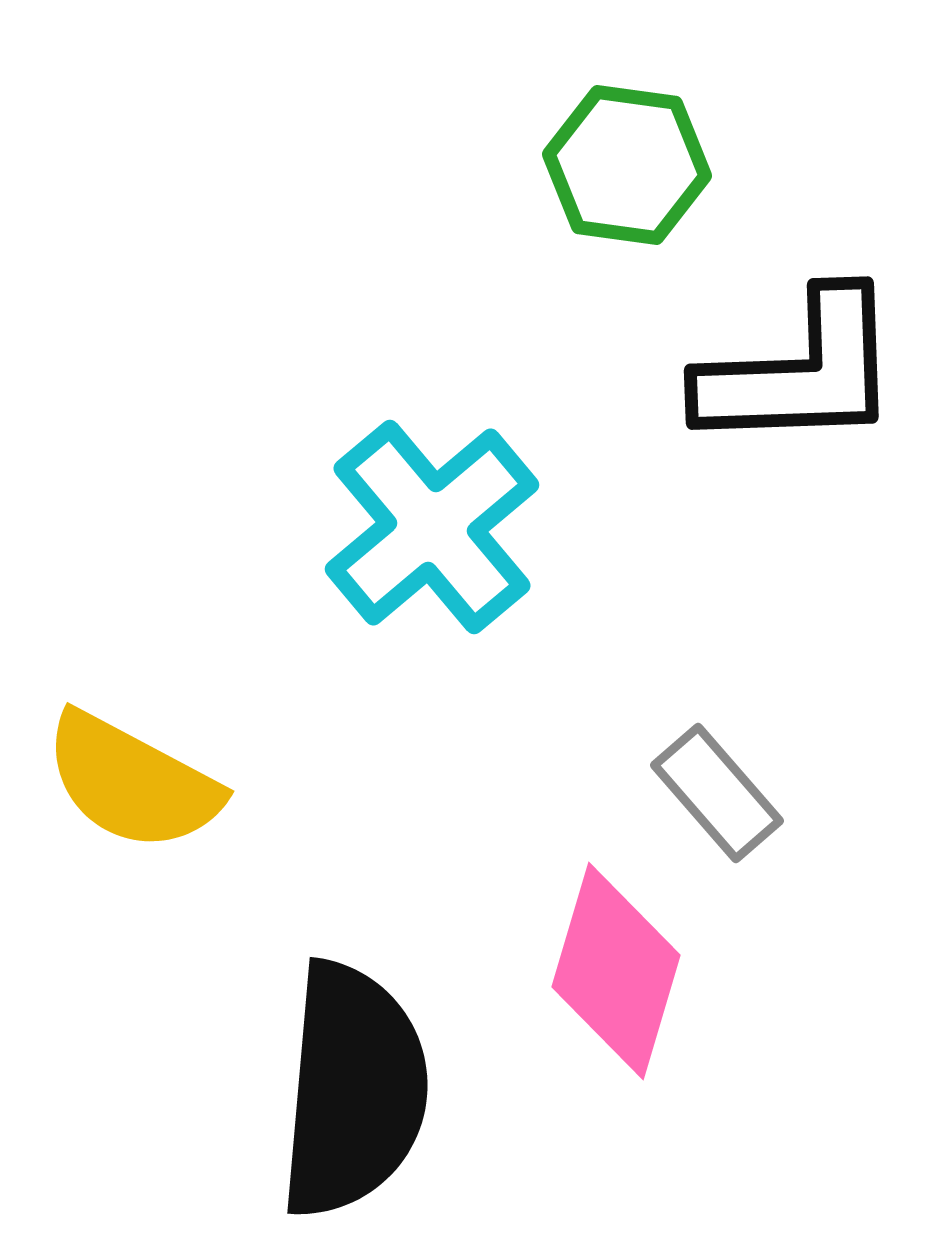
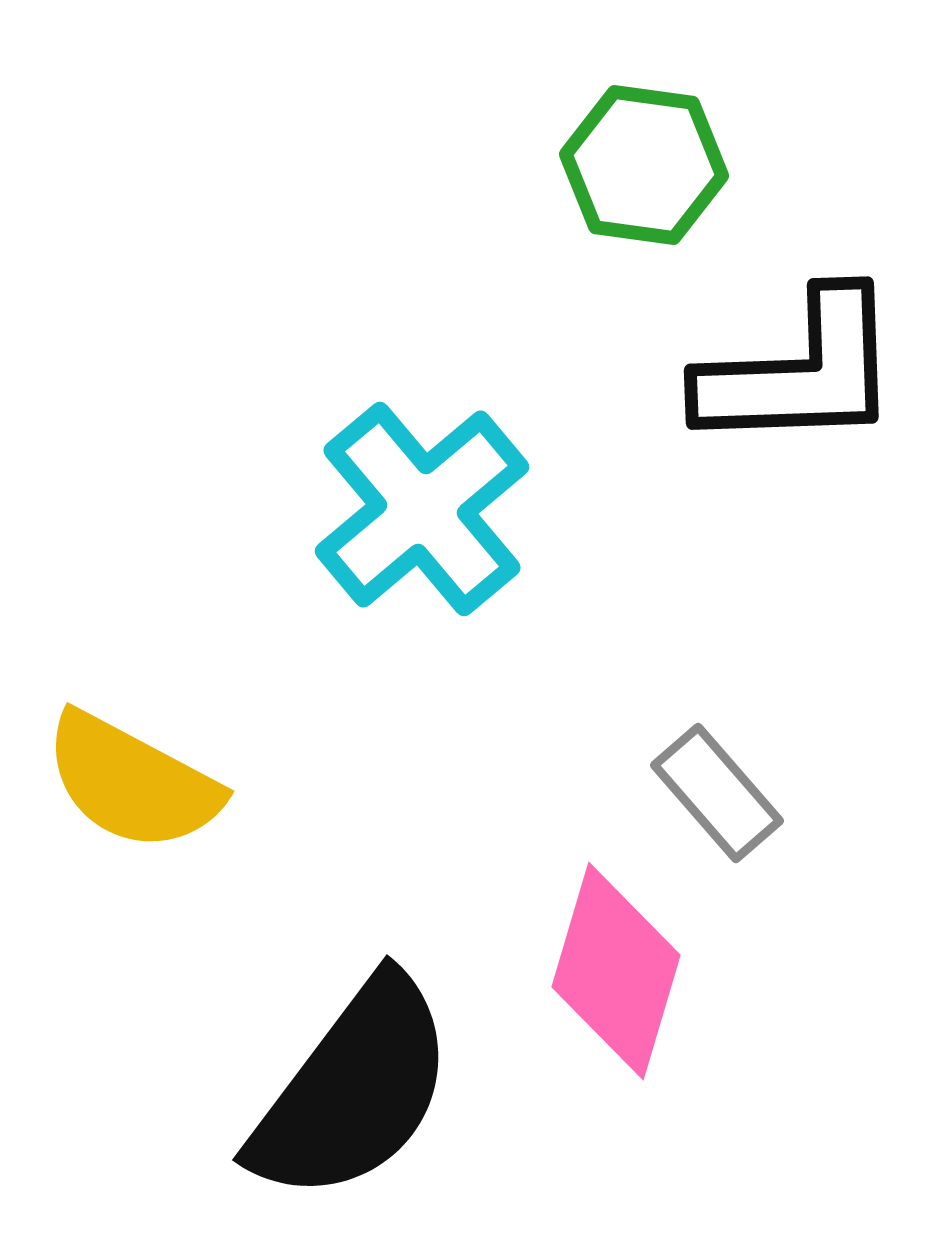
green hexagon: moved 17 px right
cyan cross: moved 10 px left, 18 px up
black semicircle: rotated 32 degrees clockwise
